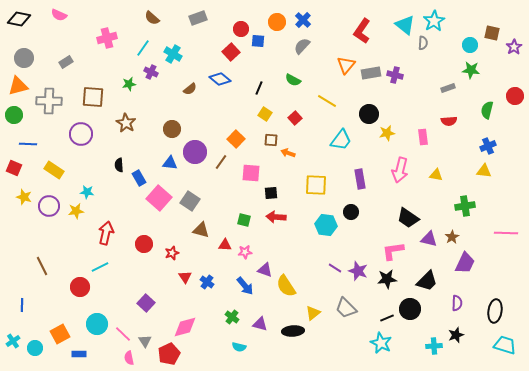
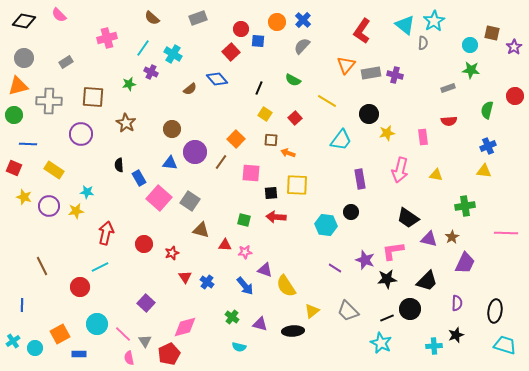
pink semicircle at (59, 15): rotated 21 degrees clockwise
black diamond at (19, 19): moved 5 px right, 2 px down
blue diamond at (220, 79): moved 3 px left; rotated 10 degrees clockwise
yellow square at (316, 185): moved 19 px left
purple star at (358, 271): moved 7 px right, 11 px up
gray trapezoid at (346, 308): moved 2 px right, 3 px down
yellow triangle at (313, 313): moved 1 px left, 2 px up
